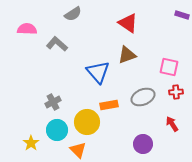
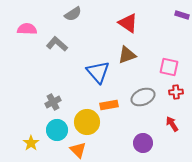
purple circle: moved 1 px up
